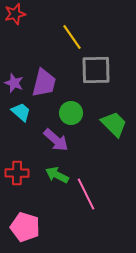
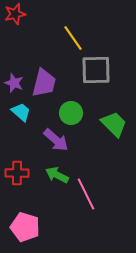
yellow line: moved 1 px right, 1 px down
